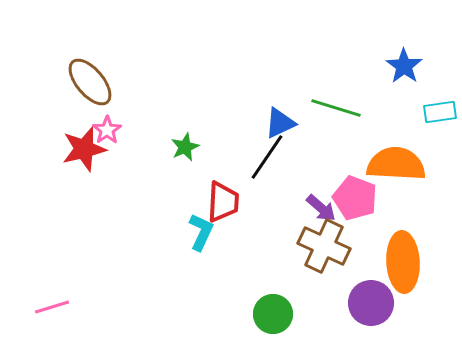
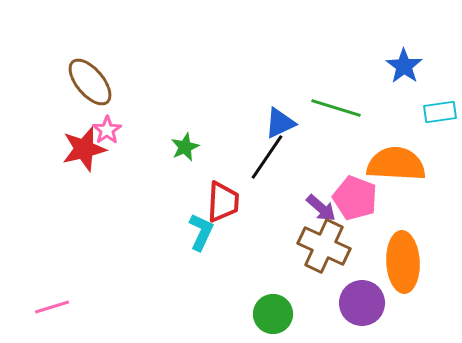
purple circle: moved 9 px left
